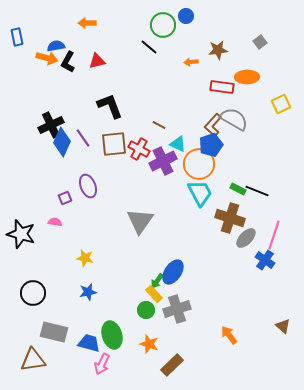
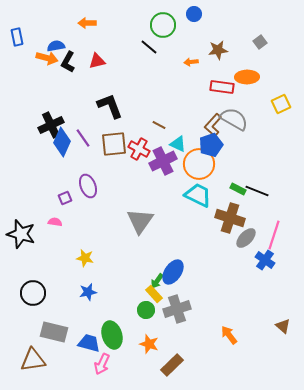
blue circle at (186, 16): moved 8 px right, 2 px up
cyan trapezoid at (200, 193): moved 2 px left, 2 px down; rotated 36 degrees counterclockwise
